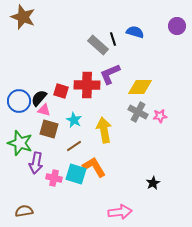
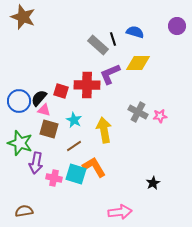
yellow diamond: moved 2 px left, 24 px up
